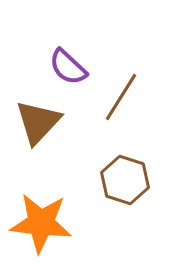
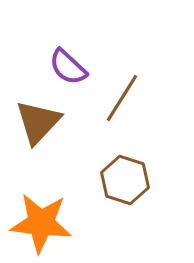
brown line: moved 1 px right, 1 px down
